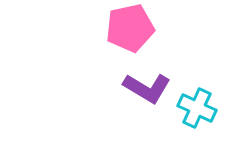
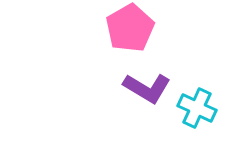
pink pentagon: rotated 18 degrees counterclockwise
